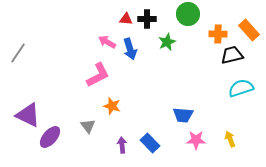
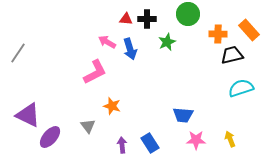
pink L-shape: moved 3 px left, 3 px up
blue rectangle: rotated 12 degrees clockwise
